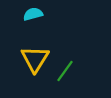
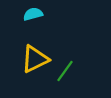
yellow triangle: rotated 32 degrees clockwise
